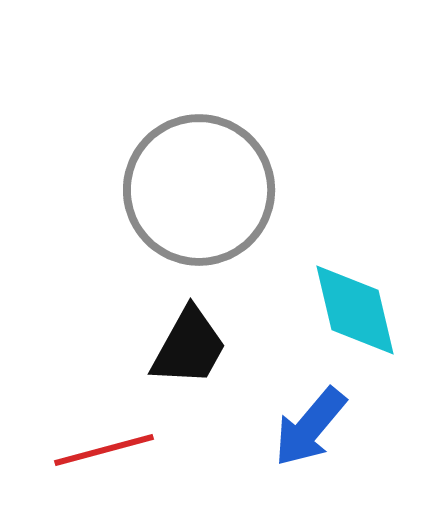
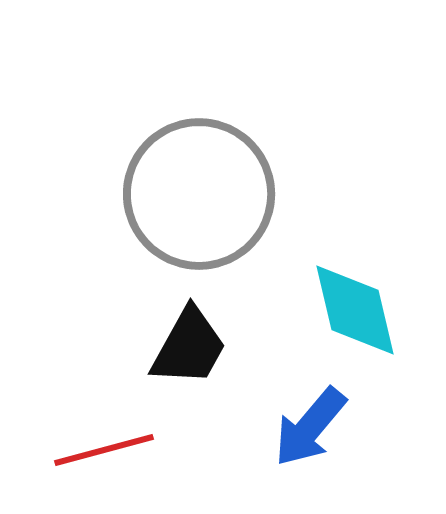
gray circle: moved 4 px down
